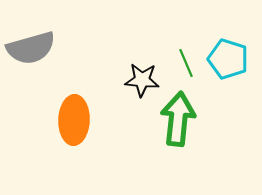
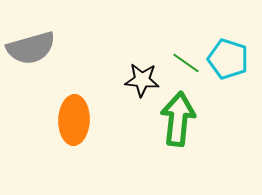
green line: rotated 32 degrees counterclockwise
